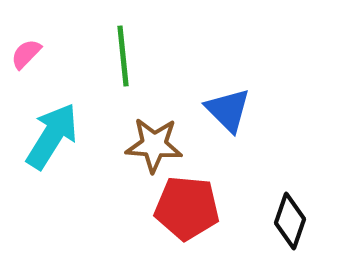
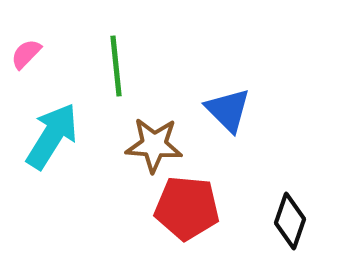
green line: moved 7 px left, 10 px down
